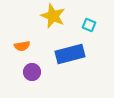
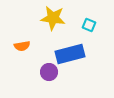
yellow star: moved 2 px down; rotated 15 degrees counterclockwise
purple circle: moved 17 px right
